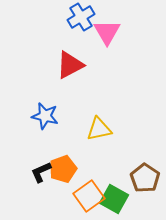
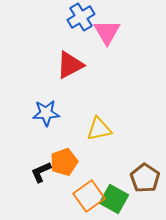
blue star: moved 1 px right, 3 px up; rotated 16 degrees counterclockwise
orange pentagon: moved 1 px right, 7 px up
